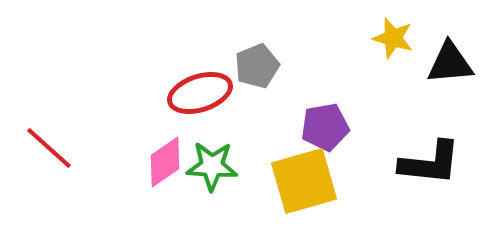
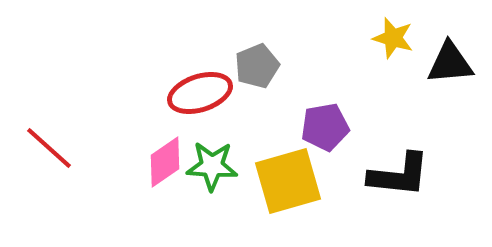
black L-shape: moved 31 px left, 12 px down
yellow square: moved 16 px left
